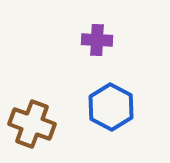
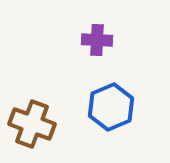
blue hexagon: rotated 9 degrees clockwise
